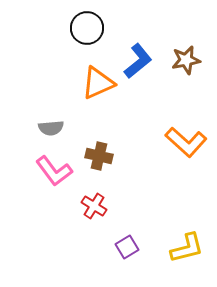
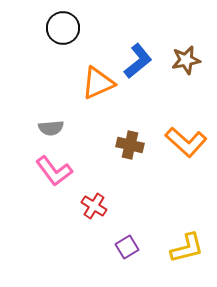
black circle: moved 24 px left
brown cross: moved 31 px right, 11 px up
